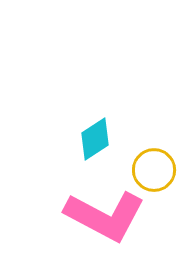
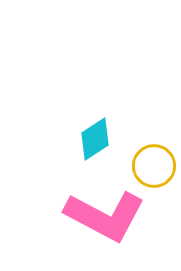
yellow circle: moved 4 px up
